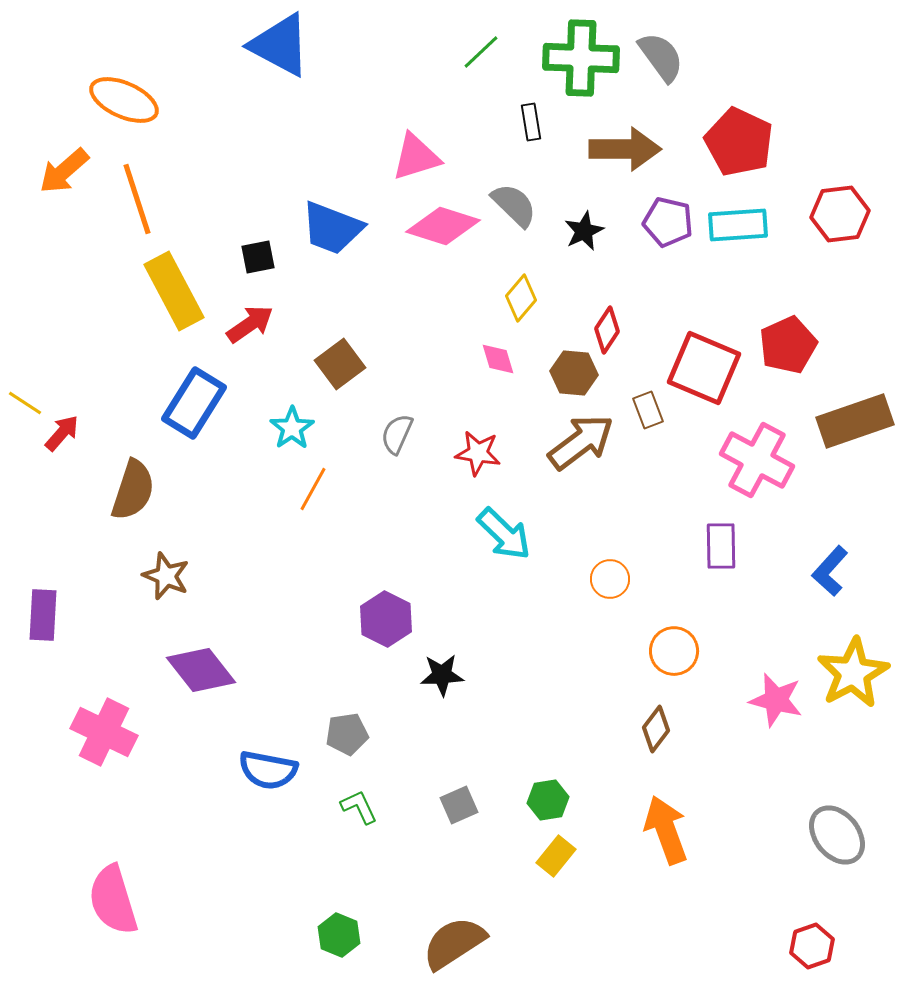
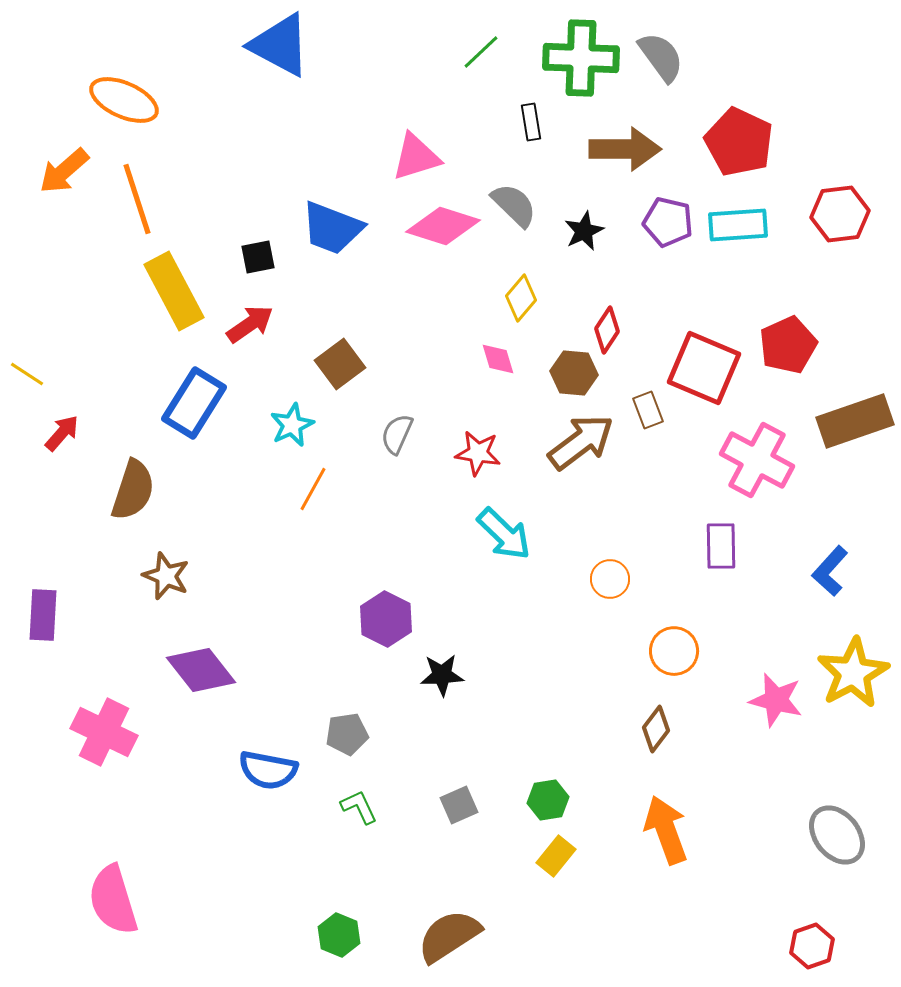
yellow line at (25, 403): moved 2 px right, 29 px up
cyan star at (292, 428): moved 3 px up; rotated 9 degrees clockwise
brown semicircle at (454, 943): moved 5 px left, 7 px up
